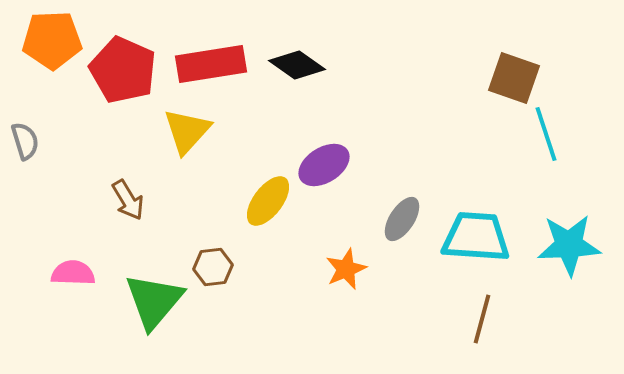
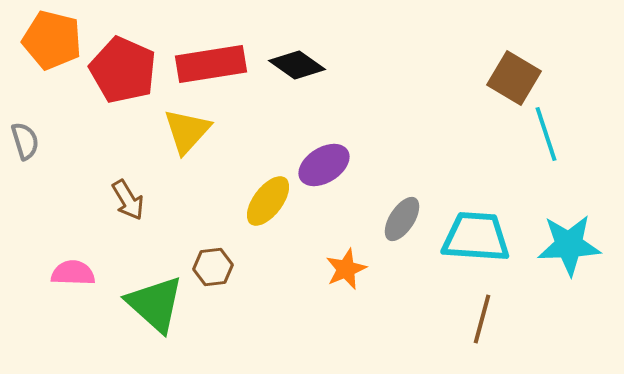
orange pentagon: rotated 16 degrees clockwise
brown square: rotated 12 degrees clockwise
green triangle: moved 1 px right, 3 px down; rotated 28 degrees counterclockwise
